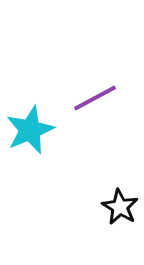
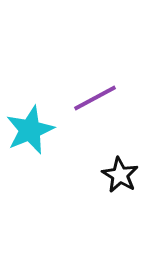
black star: moved 32 px up
